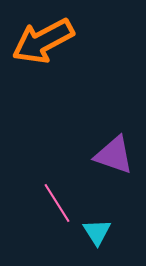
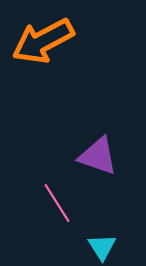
purple triangle: moved 16 px left, 1 px down
cyan triangle: moved 5 px right, 15 px down
